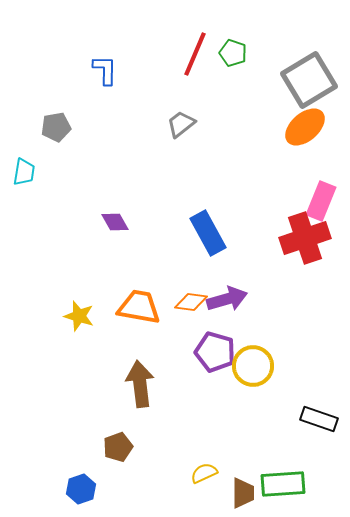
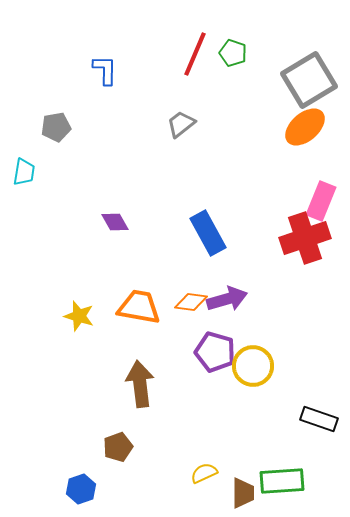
green rectangle: moved 1 px left, 3 px up
